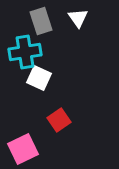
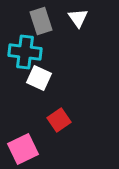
cyan cross: rotated 16 degrees clockwise
